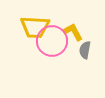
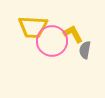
yellow trapezoid: moved 2 px left
yellow L-shape: moved 2 px down
